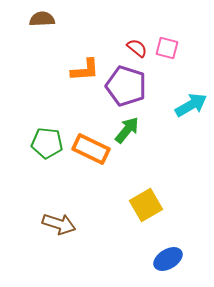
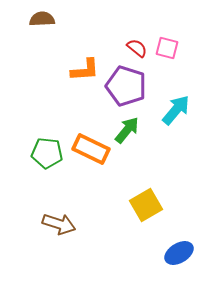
cyan arrow: moved 15 px left, 5 px down; rotated 20 degrees counterclockwise
green pentagon: moved 10 px down
blue ellipse: moved 11 px right, 6 px up
